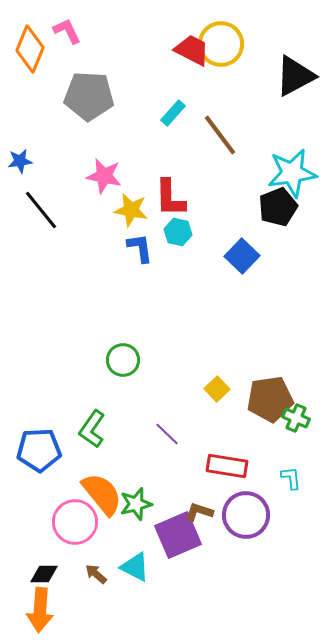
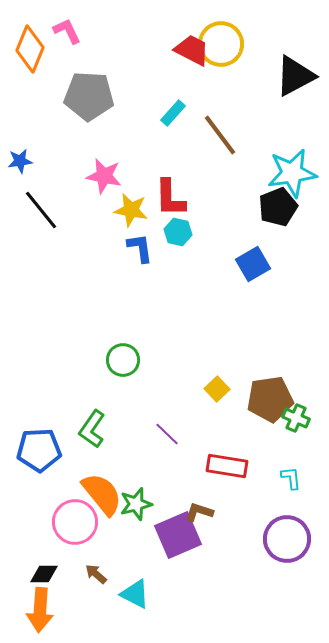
blue square: moved 11 px right, 8 px down; rotated 16 degrees clockwise
purple circle: moved 41 px right, 24 px down
cyan triangle: moved 27 px down
